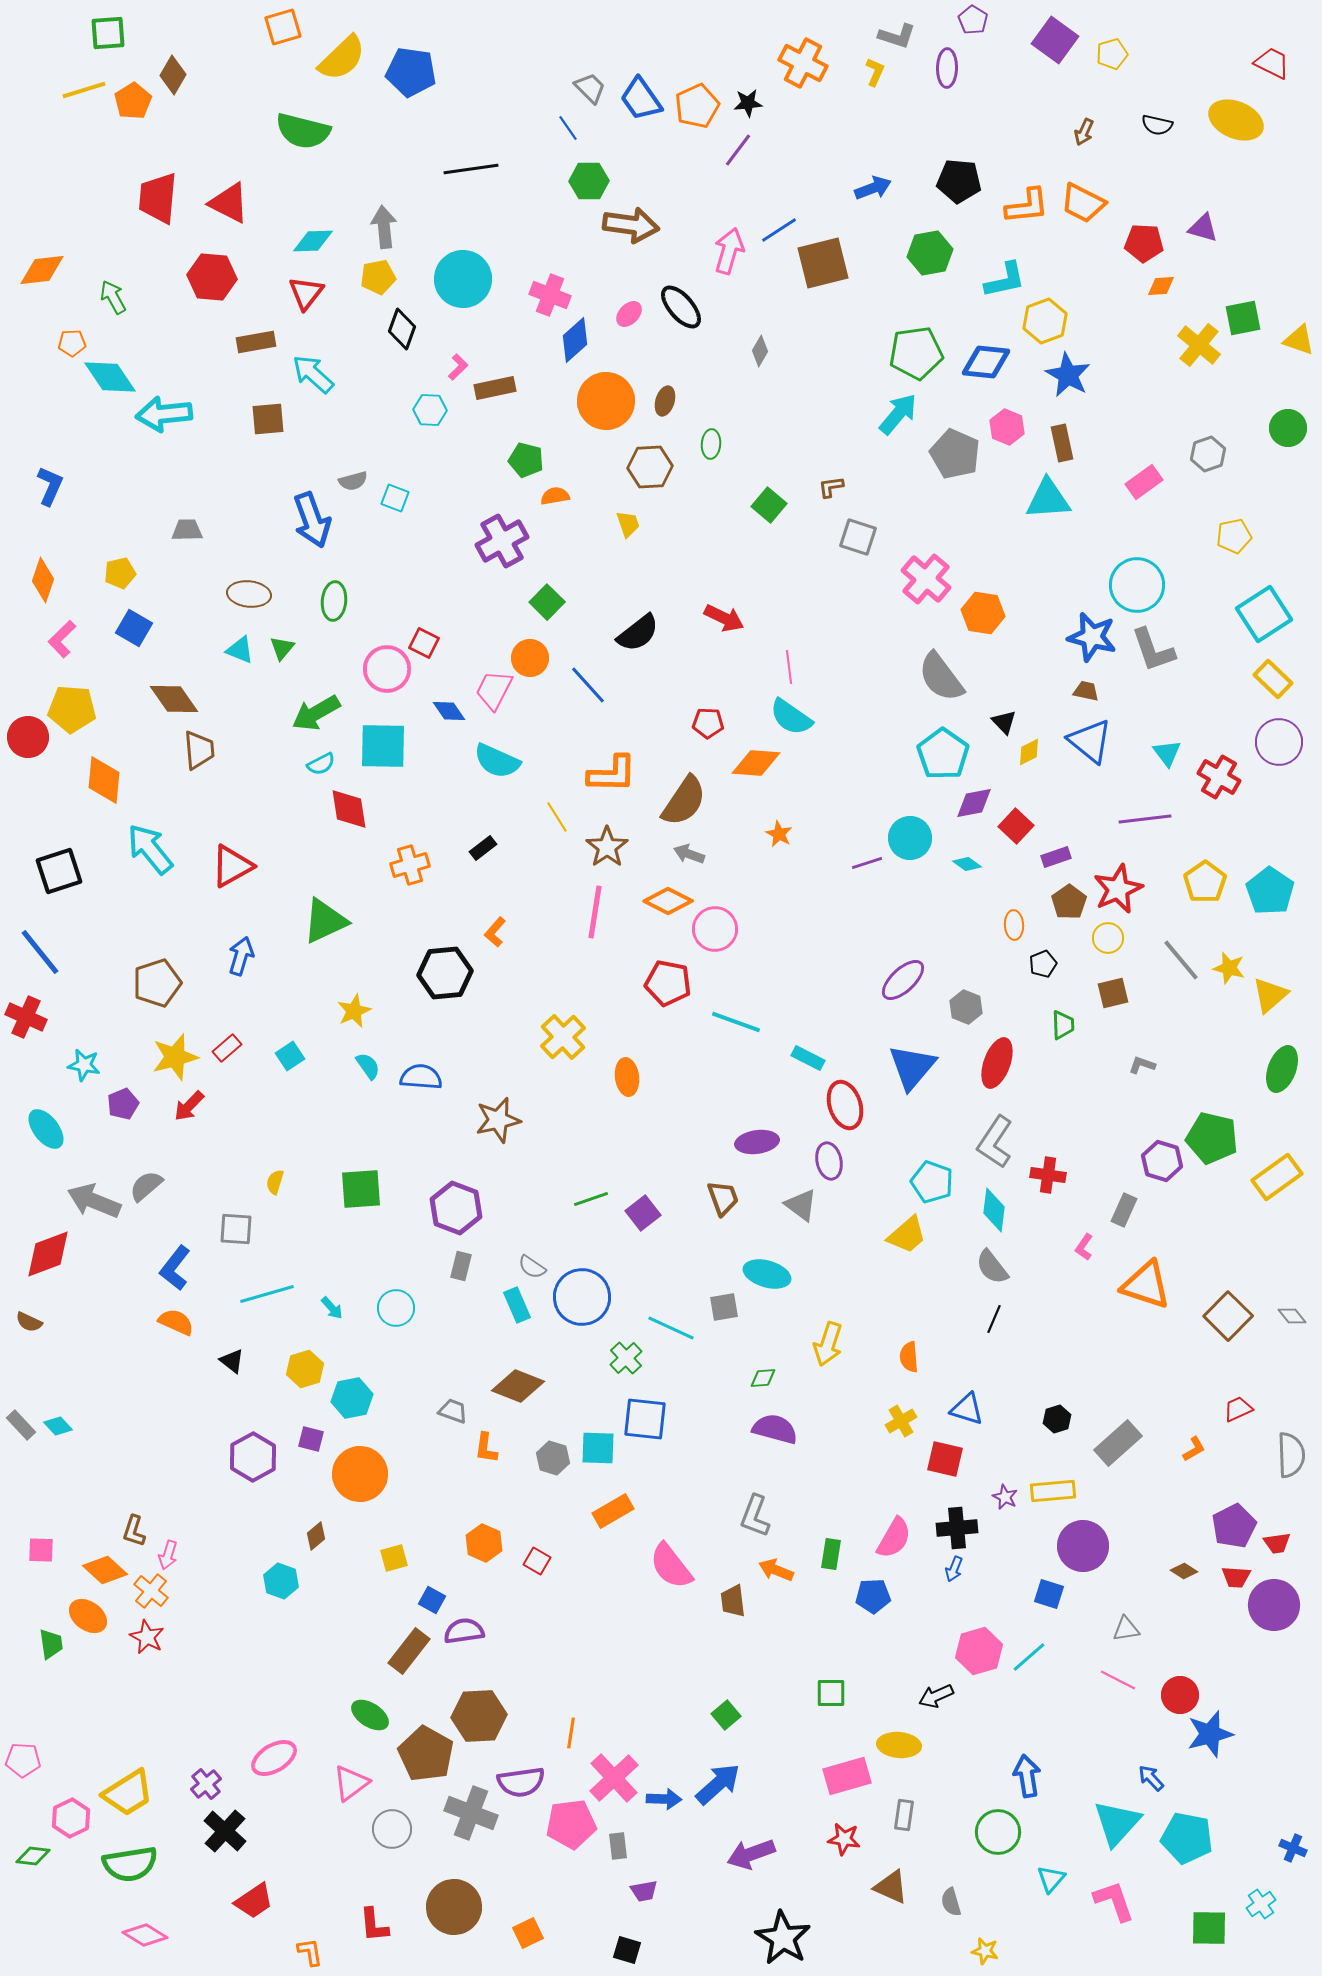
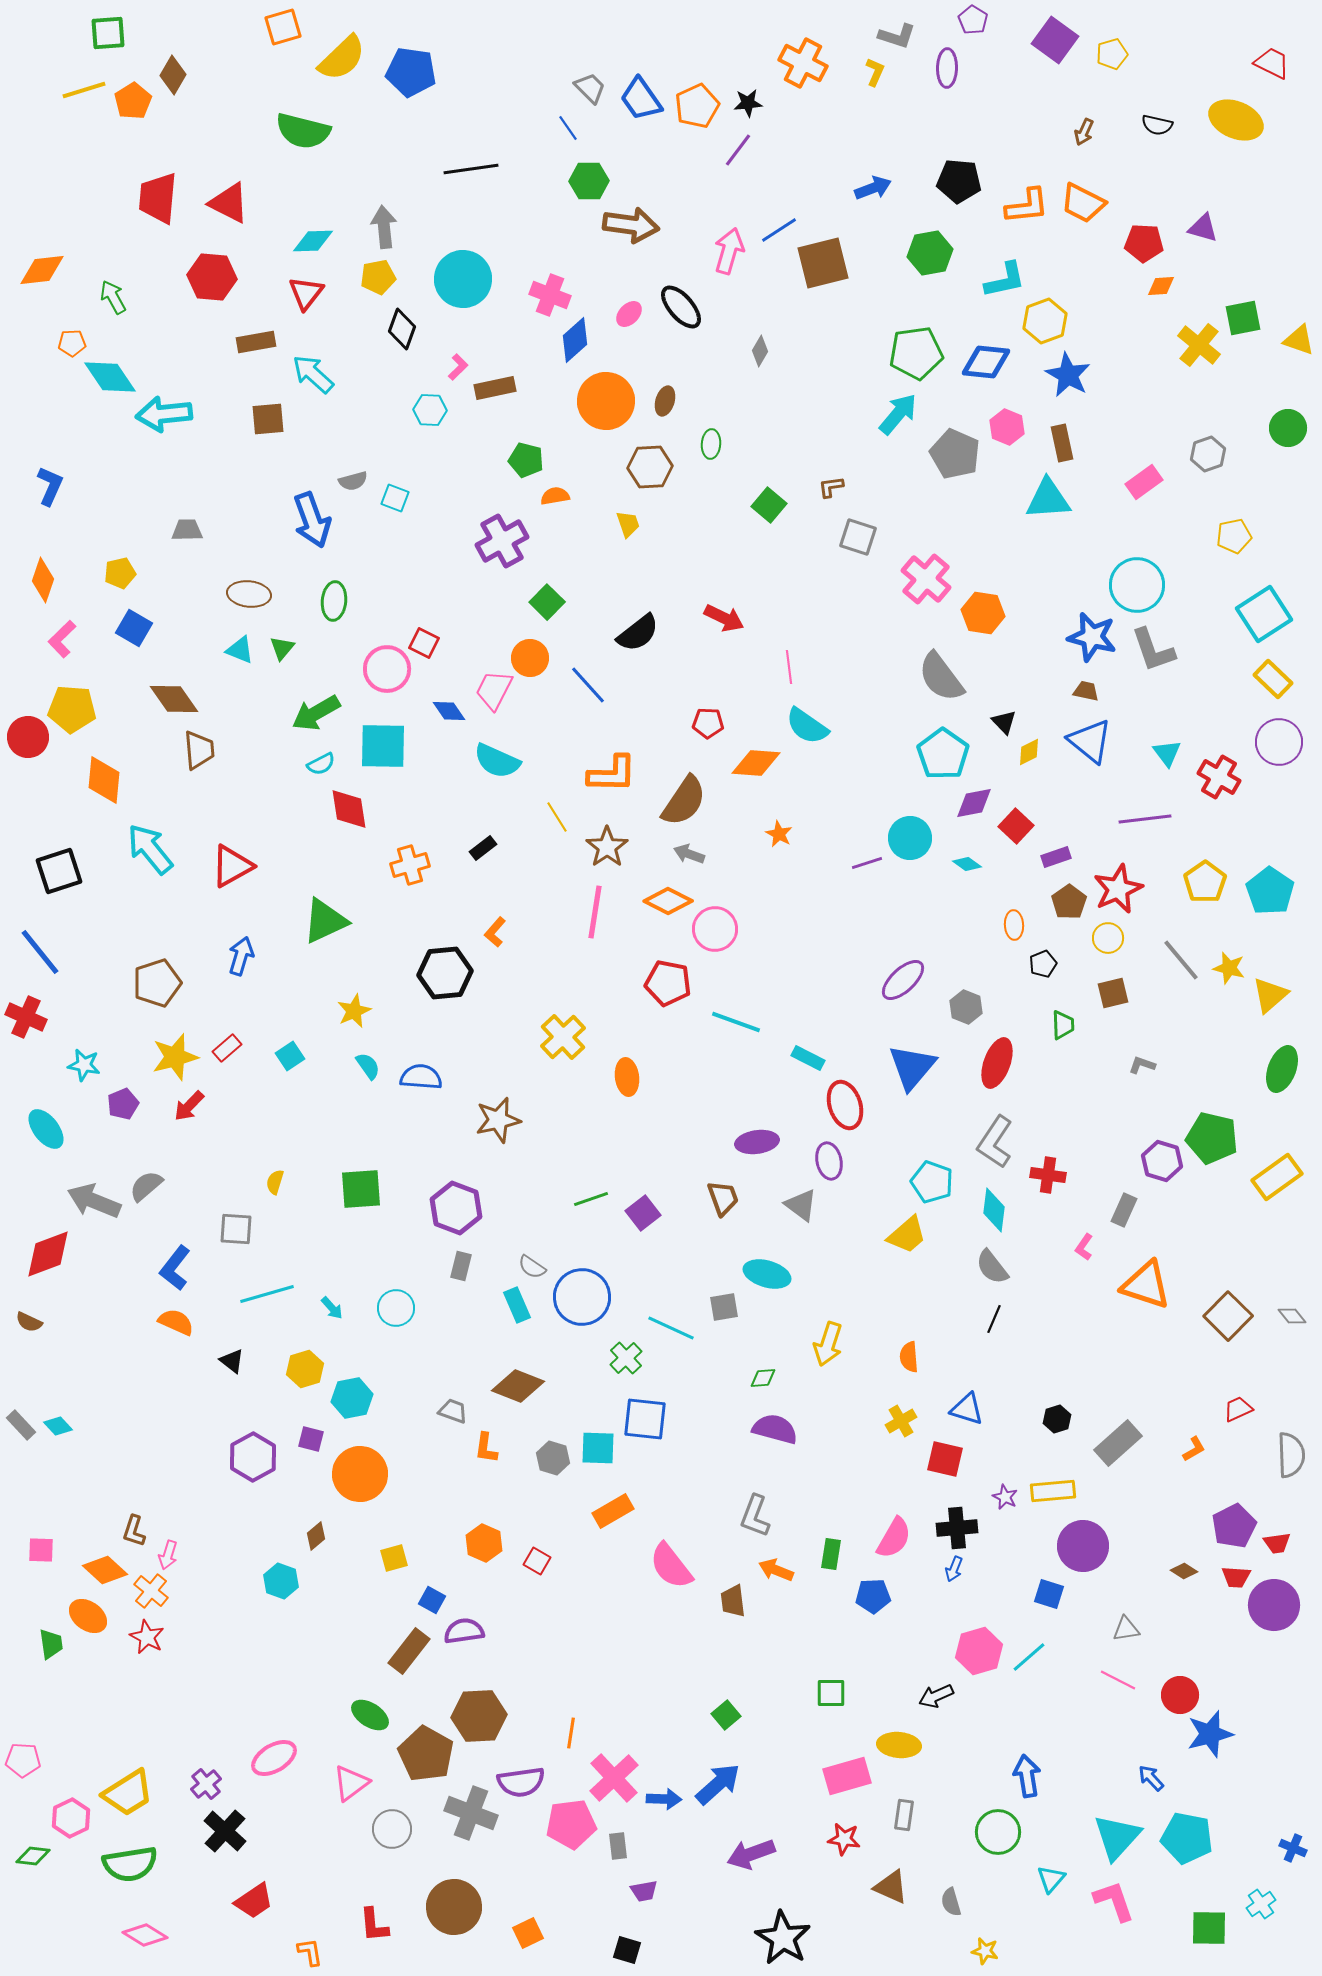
cyan semicircle at (791, 717): moved 16 px right, 9 px down
cyan triangle at (1117, 1823): moved 14 px down
